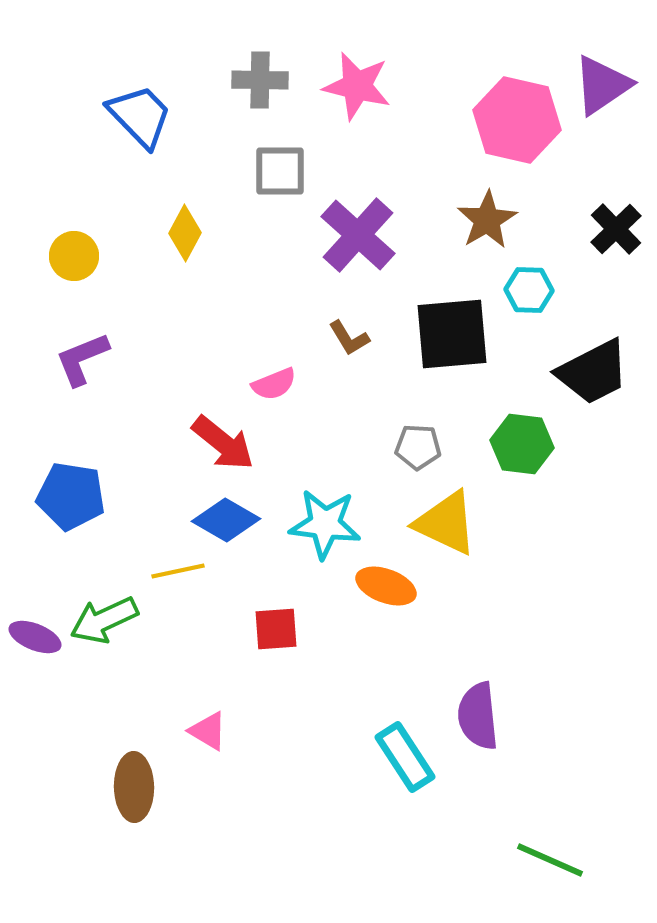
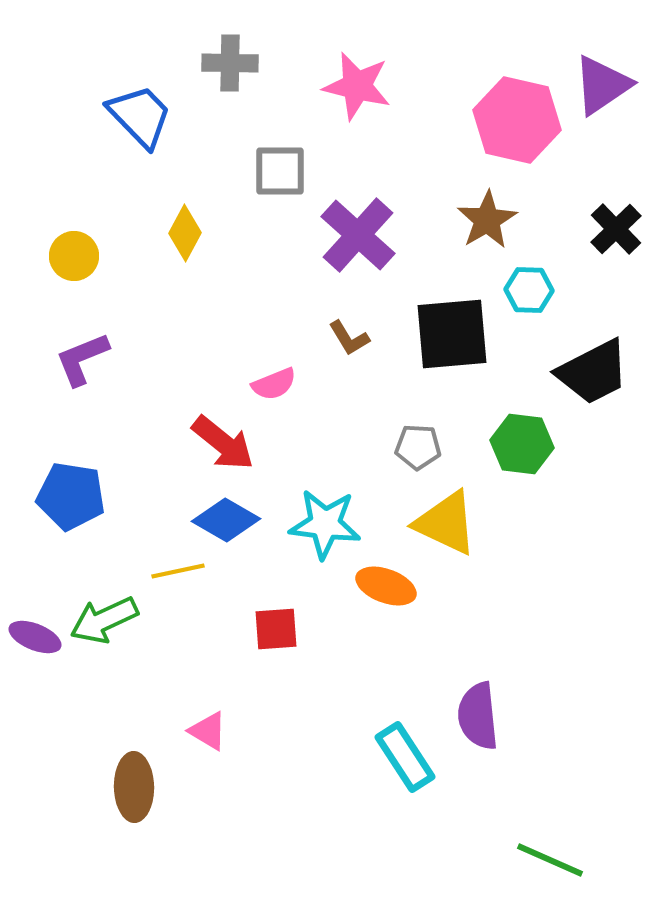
gray cross: moved 30 px left, 17 px up
